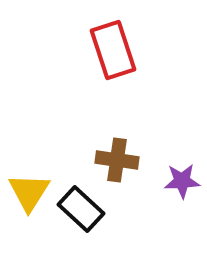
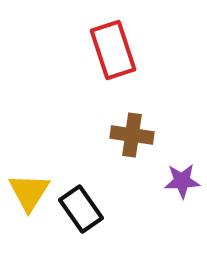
brown cross: moved 15 px right, 25 px up
black rectangle: rotated 12 degrees clockwise
